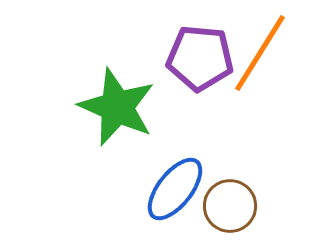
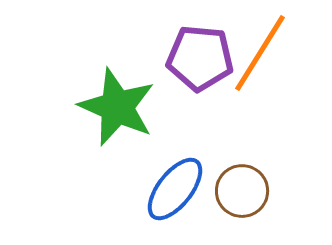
brown circle: moved 12 px right, 15 px up
